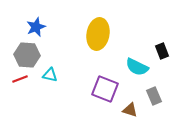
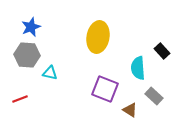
blue star: moved 5 px left
yellow ellipse: moved 3 px down
black rectangle: rotated 21 degrees counterclockwise
cyan semicircle: moved 1 px right, 1 px down; rotated 60 degrees clockwise
cyan triangle: moved 2 px up
red line: moved 20 px down
gray rectangle: rotated 24 degrees counterclockwise
brown triangle: rotated 14 degrees clockwise
